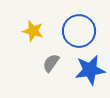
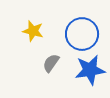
blue circle: moved 3 px right, 3 px down
